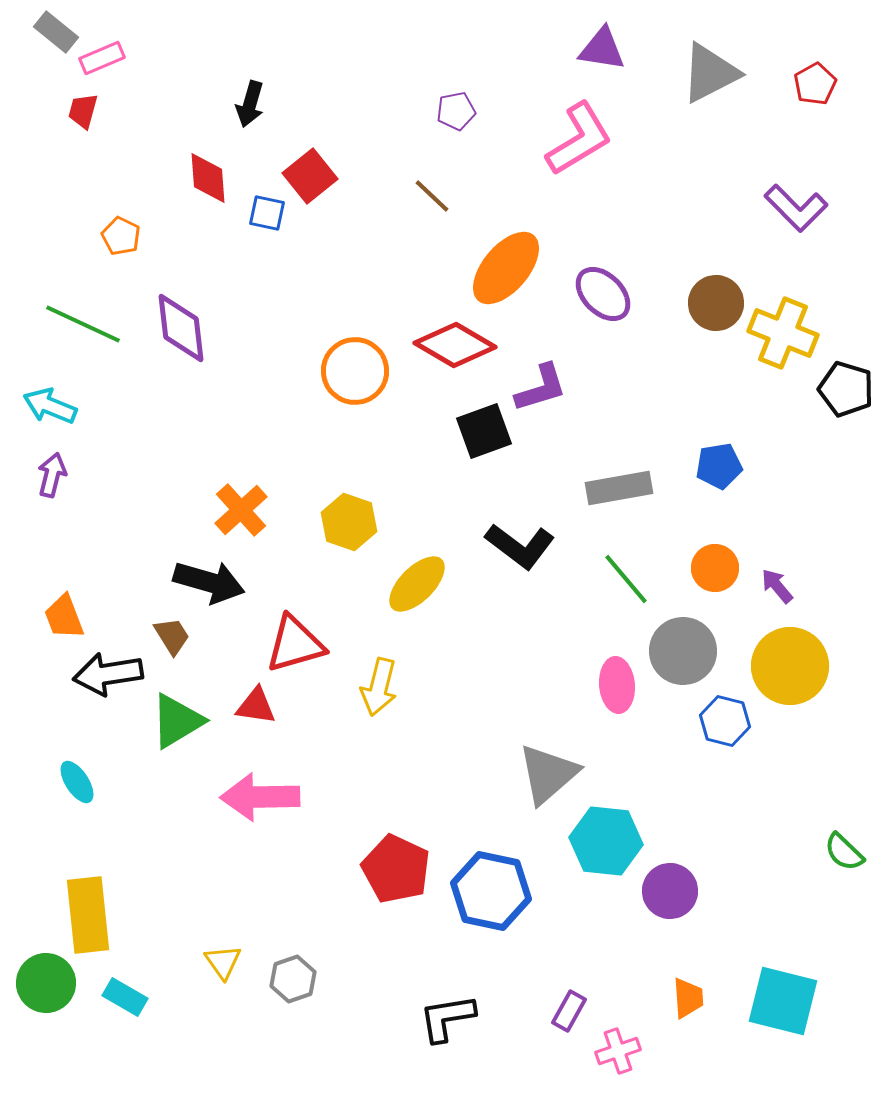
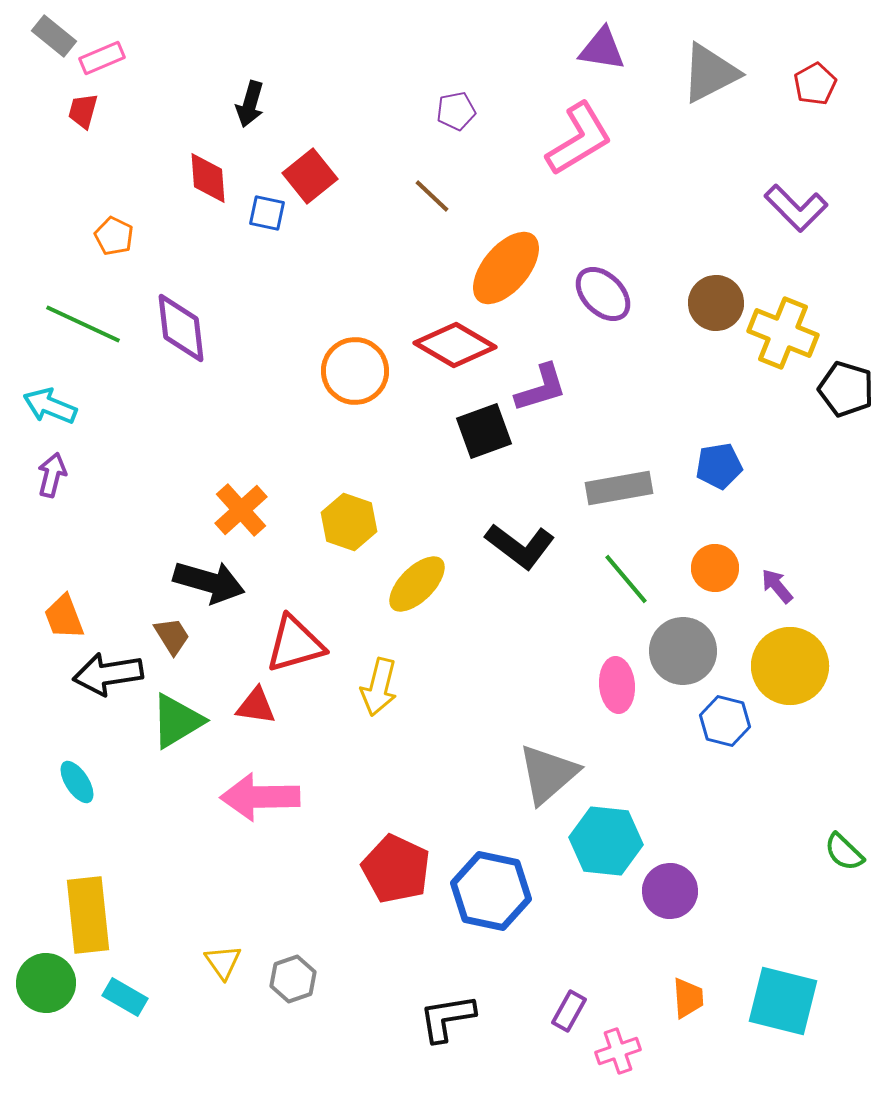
gray rectangle at (56, 32): moved 2 px left, 4 px down
orange pentagon at (121, 236): moved 7 px left
